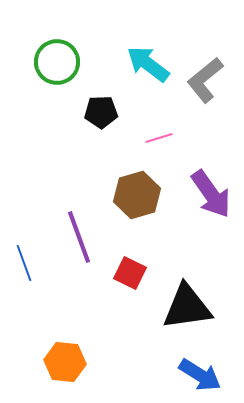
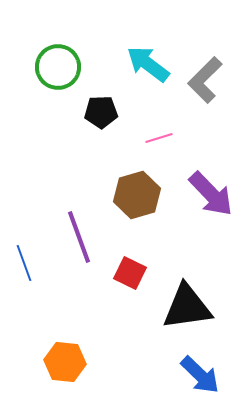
green circle: moved 1 px right, 5 px down
gray L-shape: rotated 6 degrees counterclockwise
purple arrow: rotated 9 degrees counterclockwise
blue arrow: rotated 12 degrees clockwise
